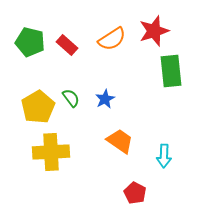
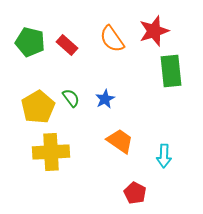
orange semicircle: rotated 88 degrees clockwise
